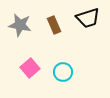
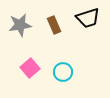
gray star: rotated 20 degrees counterclockwise
